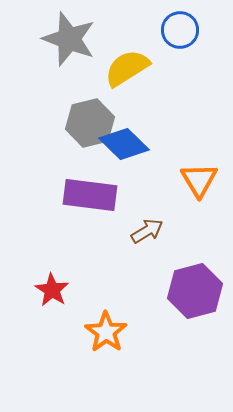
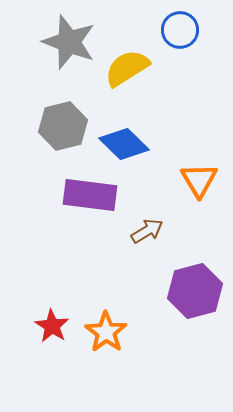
gray star: moved 3 px down
gray hexagon: moved 27 px left, 3 px down
red star: moved 36 px down
